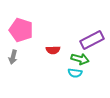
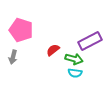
purple rectangle: moved 2 px left, 1 px down
red semicircle: rotated 144 degrees clockwise
green arrow: moved 6 px left
